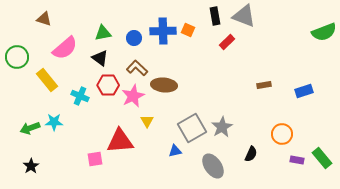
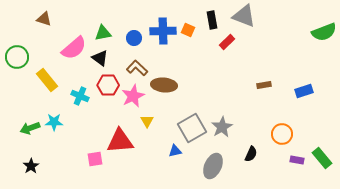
black rectangle: moved 3 px left, 4 px down
pink semicircle: moved 9 px right
gray ellipse: rotated 60 degrees clockwise
